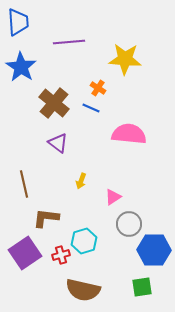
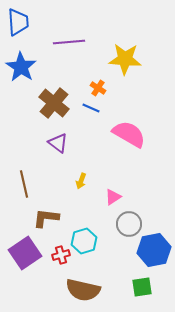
pink semicircle: rotated 24 degrees clockwise
blue hexagon: rotated 12 degrees counterclockwise
